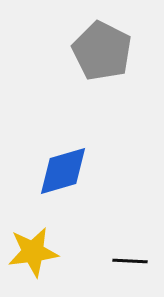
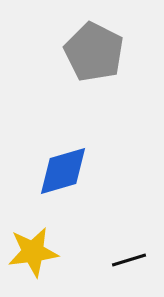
gray pentagon: moved 8 px left, 1 px down
black line: moved 1 px left, 1 px up; rotated 20 degrees counterclockwise
